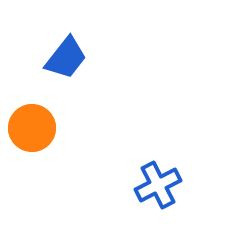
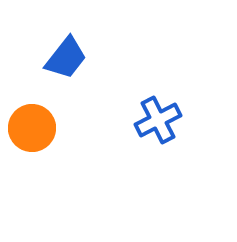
blue cross: moved 65 px up
